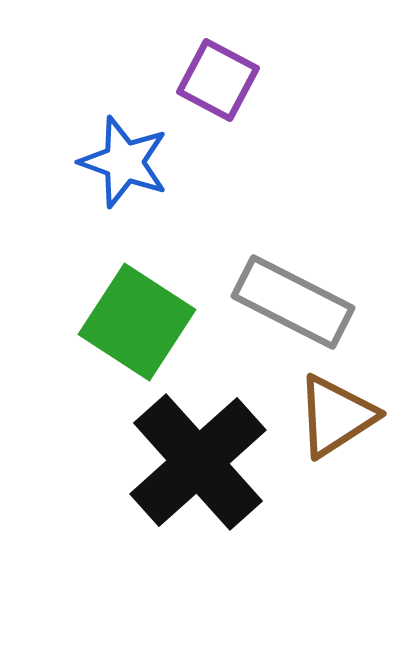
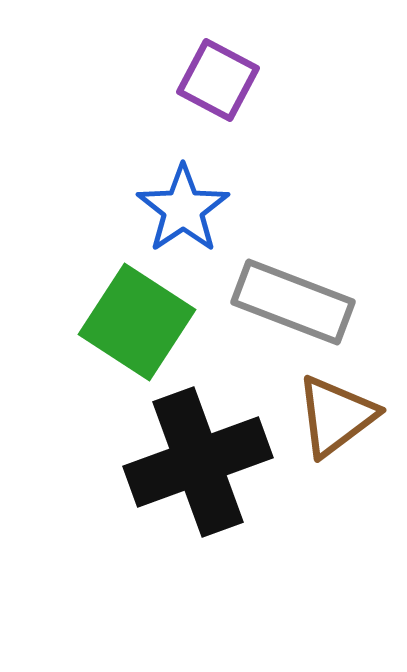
blue star: moved 59 px right, 47 px down; rotated 18 degrees clockwise
gray rectangle: rotated 6 degrees counterclockwise
brown triangle: rotated 4 degrees counterclockwise
black cross: rotated 22 degrees clockwise
